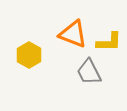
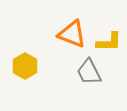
orange triangle: moved 1 px left
yellow hexagon: moved 4 px left, 11 px down
